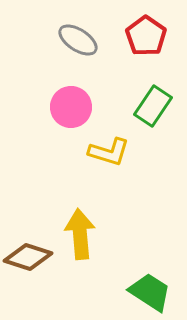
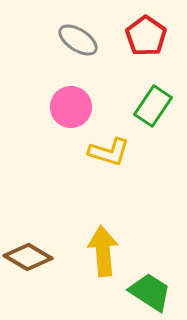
yellow arrow: moved 23 px right, 17 px down
brown diamond: rotated 12 degrees clockwise
